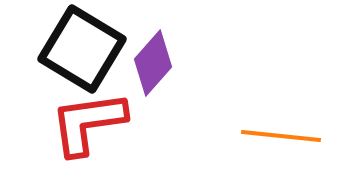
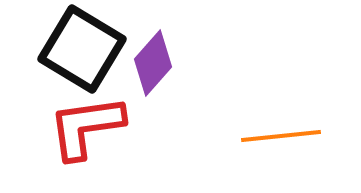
red L-shape: moved 2 px left, 4 px down
orange line: rotated 12 degrees counterclockwise
